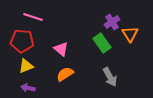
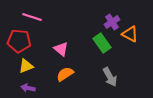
pink line: moved 1 px left
orange triangle: rotated 30 degrees counterclockwise
red pentagon: moved 3 px left
